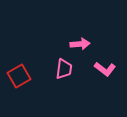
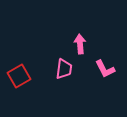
pink arrow: rotated 90 degrees counterclockwise
pink L-shape: rotated 25 degrees clockwise
